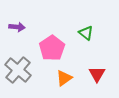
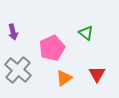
purple arrow: moved 4 px left, 5 px down; rotated 70 degrees clockwise
pink pentagon: rotated 10 degrees clockwise
